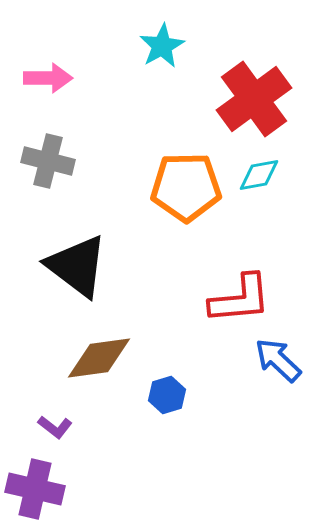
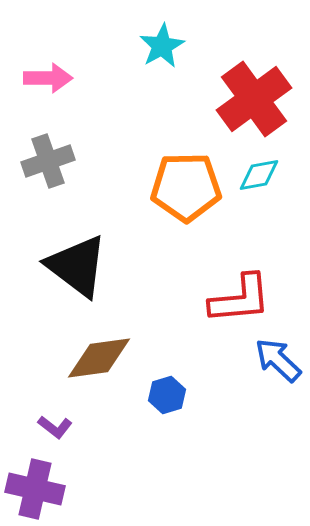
gray cross: rotated 33 degrees counterclockwise
